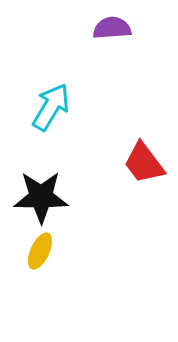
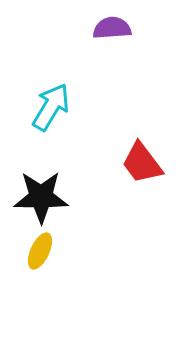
red trapezoid: moved 2 px left
